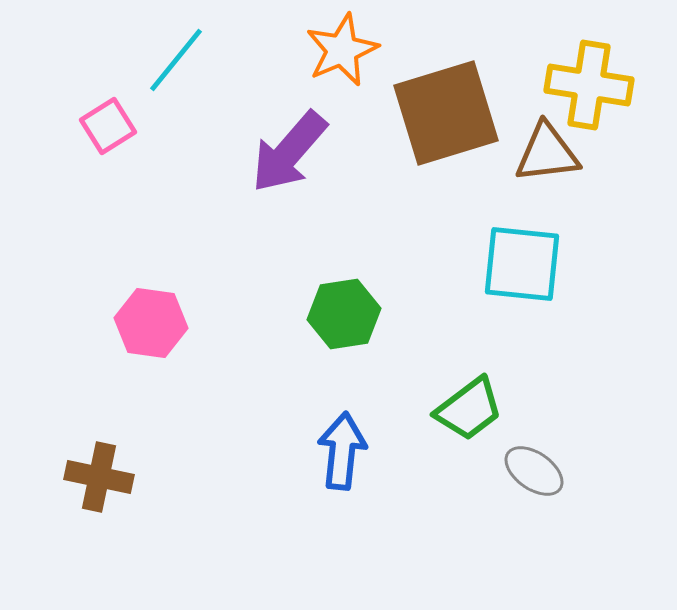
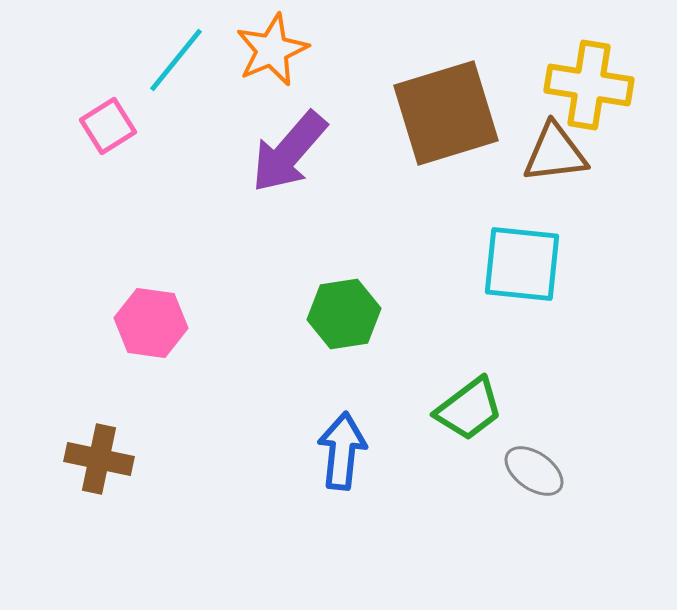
orange star: moved 70 px left
brown triangle: moved 8 px right
brown cross: moved 18 px up
